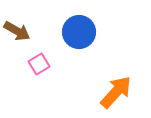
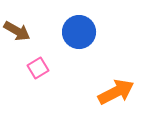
pink square: moved 1 px left, 4 px down
orange arrow: rotated 21 degrees clockwise
